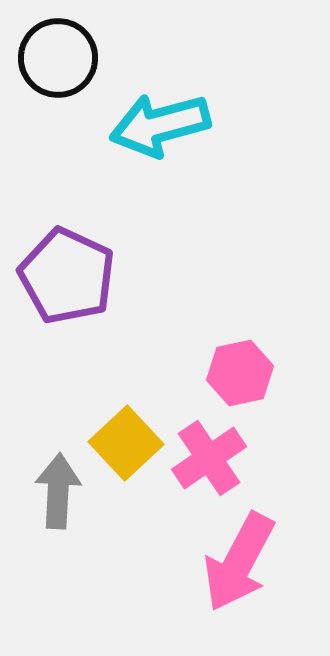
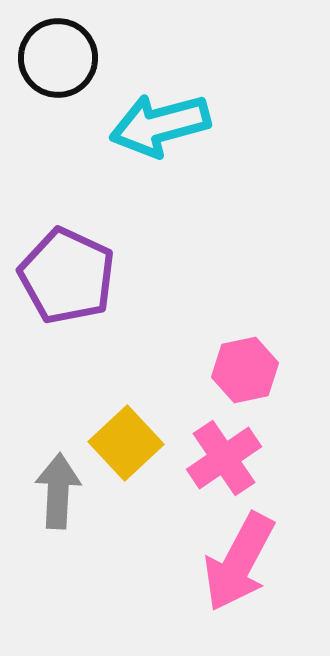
pink hexagon: moved 5 px right, 3 px up
pink cross: moved 15 px right
